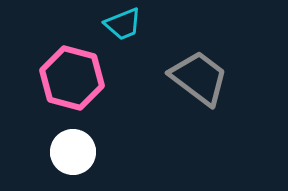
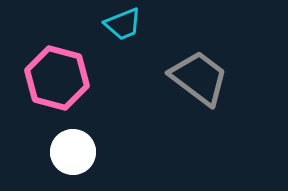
pink hexagon: moved 15 px left
